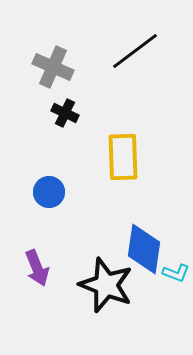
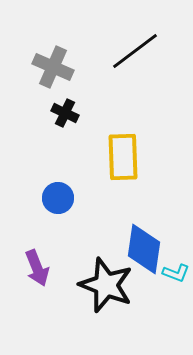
blue circle: moved 9 px right, 6 px down
